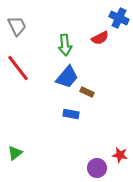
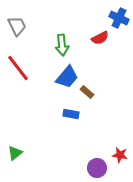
green arrow: moved 3 px left
brown rectangle: rotated 16 degrees clockwise
